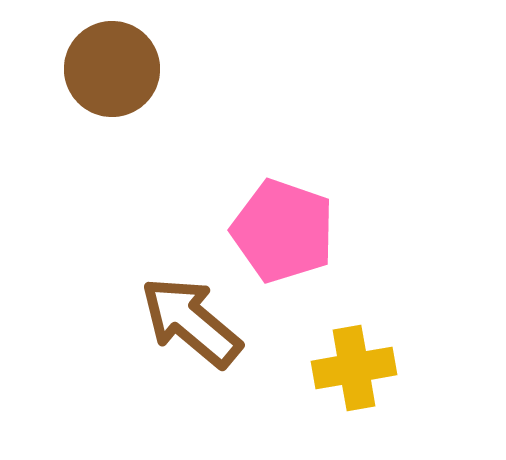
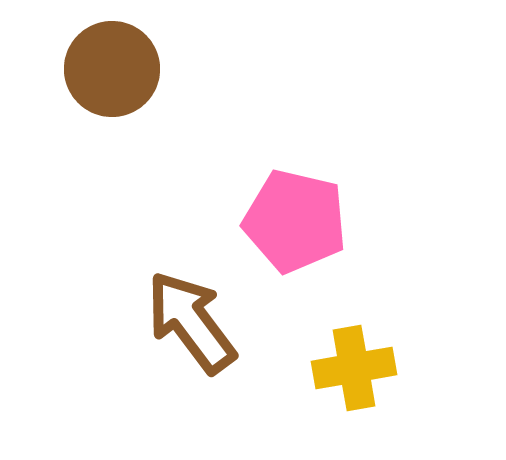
pink pentagon: moved 12 px right, 10 px up; rotated 6 degrees counterclockwise
brown arrow: rotated 13 degrees clockwise
